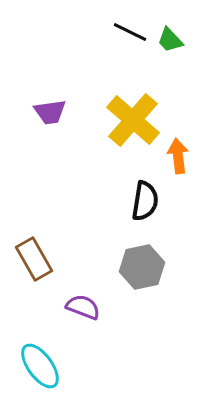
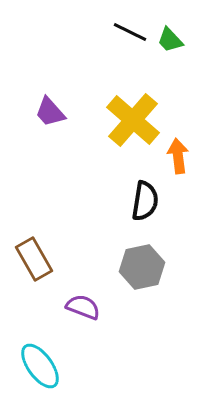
purple trapezoid: rotated 56 degrees clockwise
